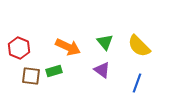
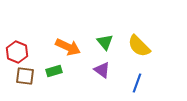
red hexagon: moved 2 px left, 4 px down
brown square: moved 6 px left
